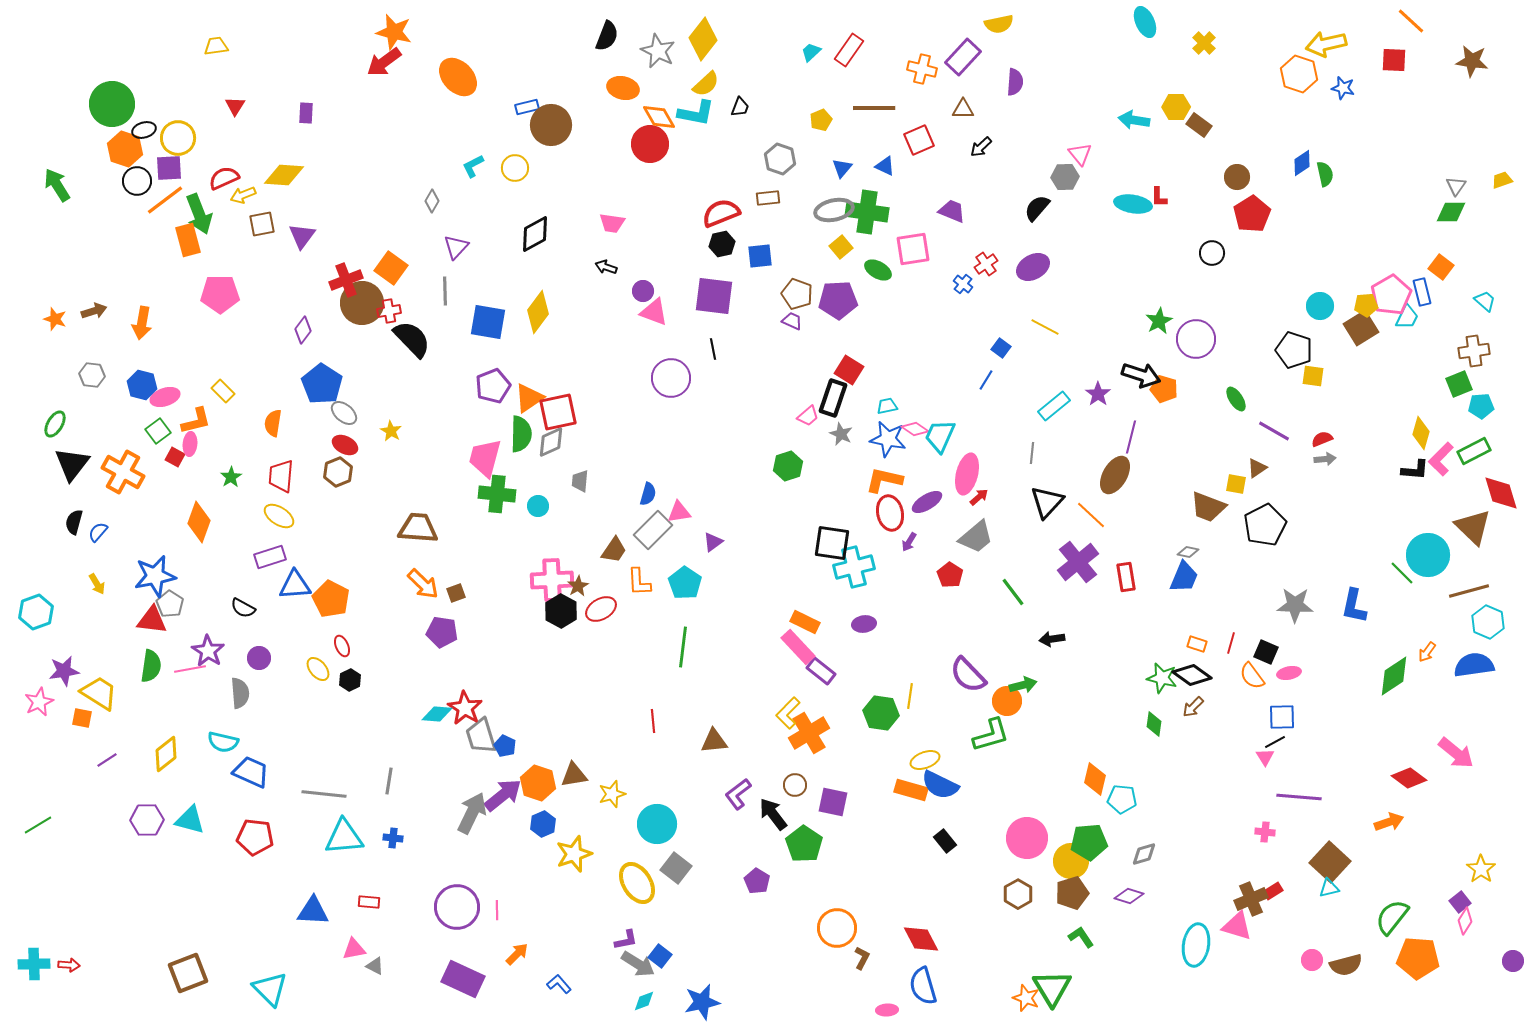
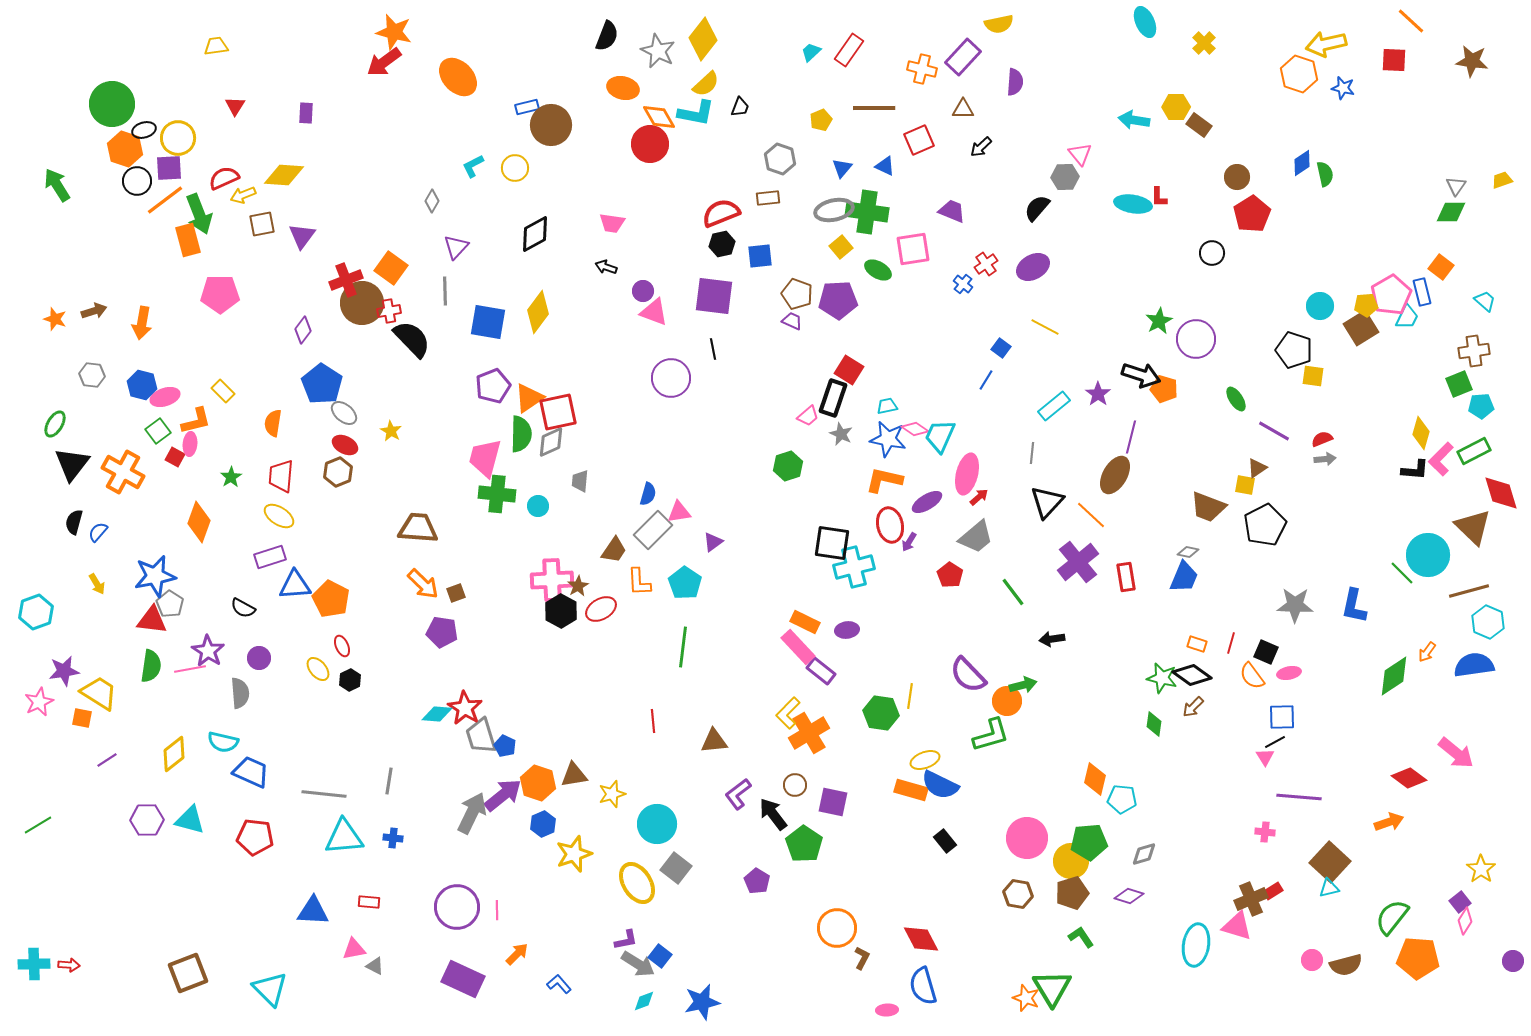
yellow square at (1236, 484): moved 9 px right, 1 px down
red ellipse at (890, 513): moved 12 px down
purple ellipse at (864, 624): moved 17 px left, 6 px down
yellow diamond at (166, 754): moved 8 px right
brown hexagon at (1018, 894): rotated 20 degrees counterclockwise
